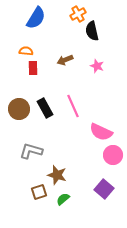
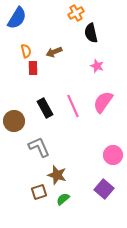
orange cross: moved 2 px left, 1 px up
blue semicircle: moved 19 px left
black semicircle: moved 1 px left, 2 px down
orange semicircle: rotated 72 degrees clockwise
brown arrow: moved 11 px left, 8 px up
brown circle: moved 5 px left, 12 px down
pink semicircle: moved 2 px right, 30 px up; rotated 100 degrees clockwise
gray L-shape: moved 8 px right, 4 px up; rotated 50 degrees clockwise
